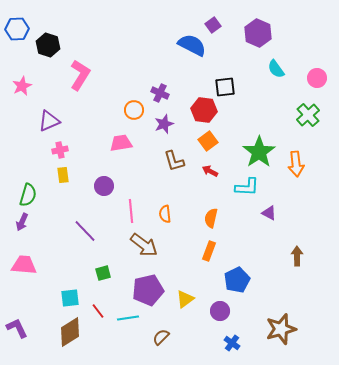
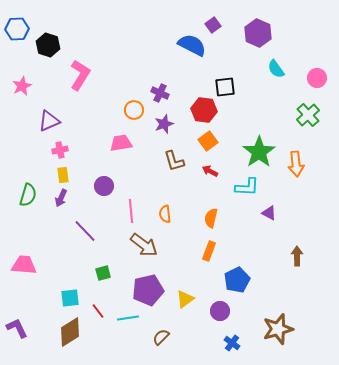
purple arrow at (22, 222): moved 39 px right, 24 px up
brown star at (281, 329): moved 3 px left
